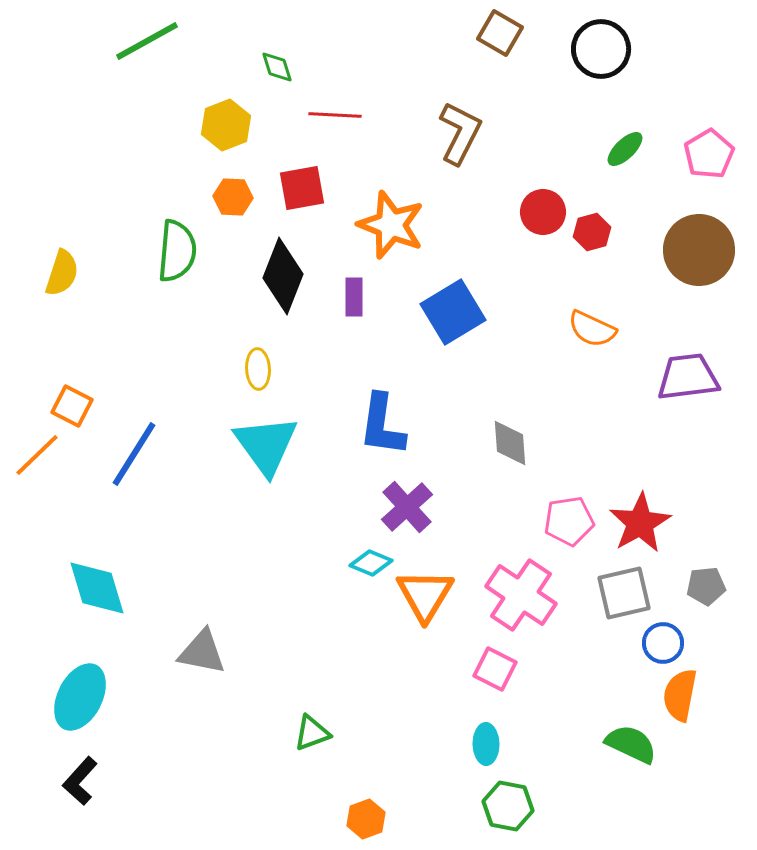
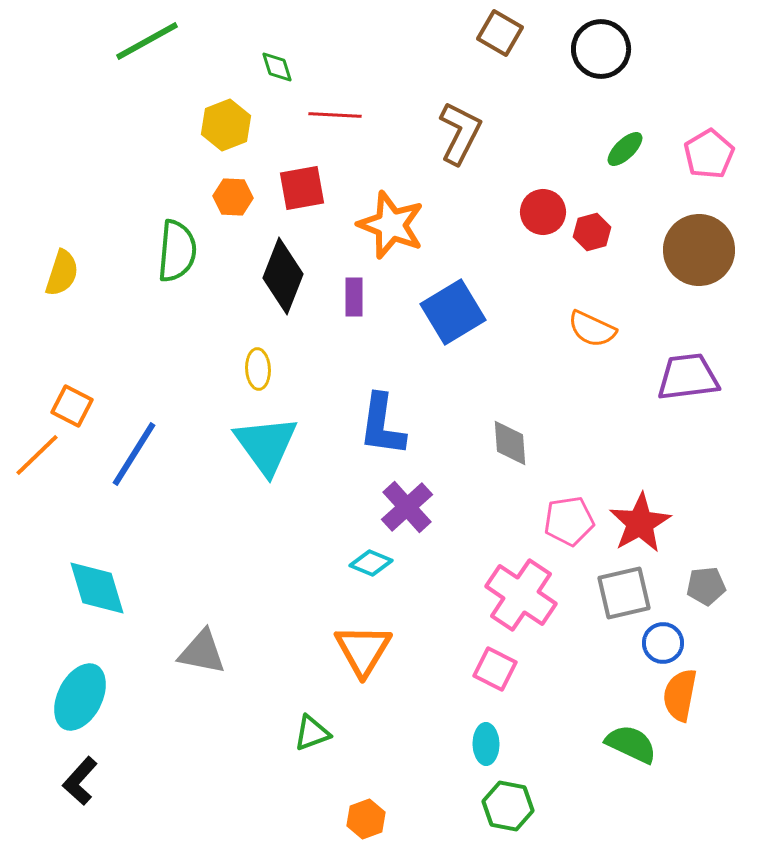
orange triangle at (425, 595): moved 62 px left, 55 px down
